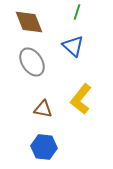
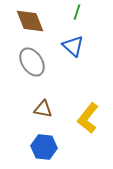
brown diamond: moved 1 px right, 1 px up
yellow L-shape: moved 7 px right, 19 px down
